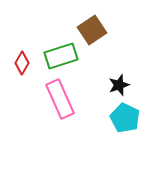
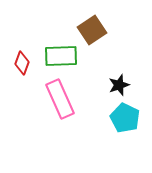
green rectangle: rotated 16 degrees clockwise
red diamond: rotated 10 degrees counterclockwise
